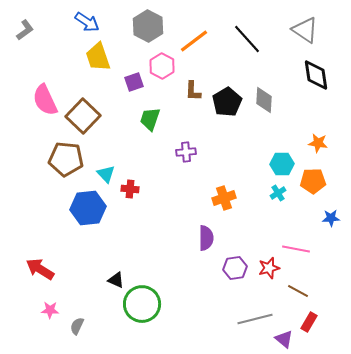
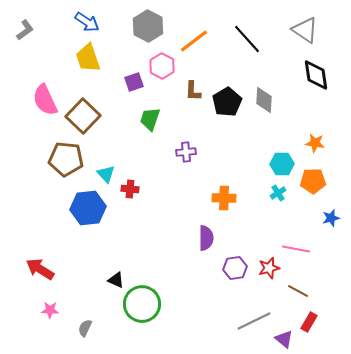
yellow trapezoid: moved 10 px left, 1 px down
orange star: moved 3 px left
orange cross: rotated 20 degrees clockwise
blue star: rotated 12 degrees counterclockwise
gray line: moved 1 px left, 2 px down; rotated 12 degrees counterclockwise
gray semicircle: moved 8 px right, 2 px down
